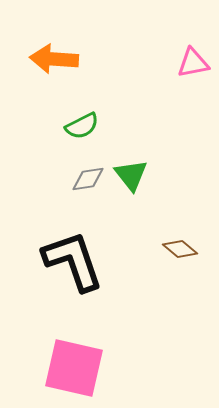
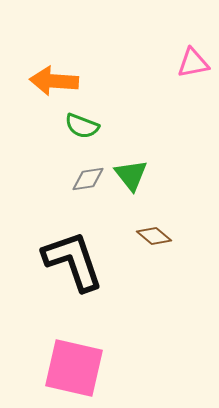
orange arrow: moved 22 px down
green semicircle: rotated 48 degrees clockwise
brown diamond: moved 26 px left, 13 px up
